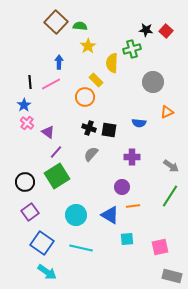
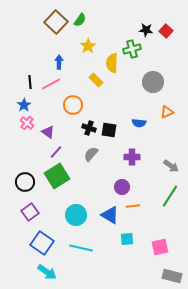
green semicircle: moved 6 px up; rotated 120 degrees clockwise
orange circle: moved 12 px left, 8 px down
